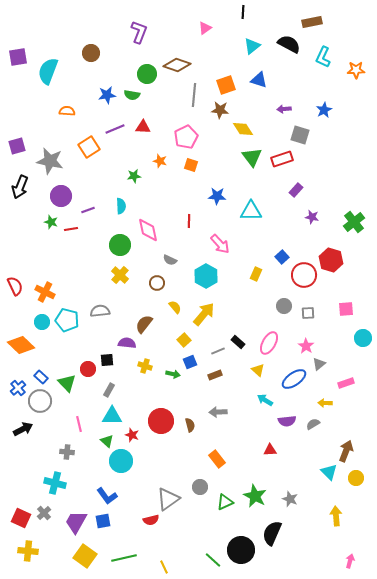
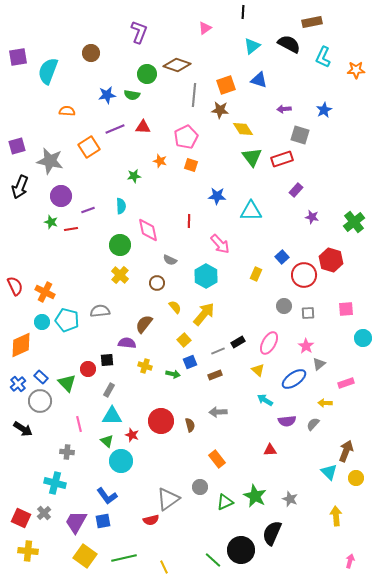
black rectangle at (238, 342): rotated 72 degrees counterclockwise
orange diamond at (21, 345): rotated 68 degrees counterclockwise
blue cross at (18, 388): moved 4 px up
gray semicircle at (313, 424): rotated 16 degrees counterclockwise
black arrow at (23, 429): rotated 60 degrees clockwise
